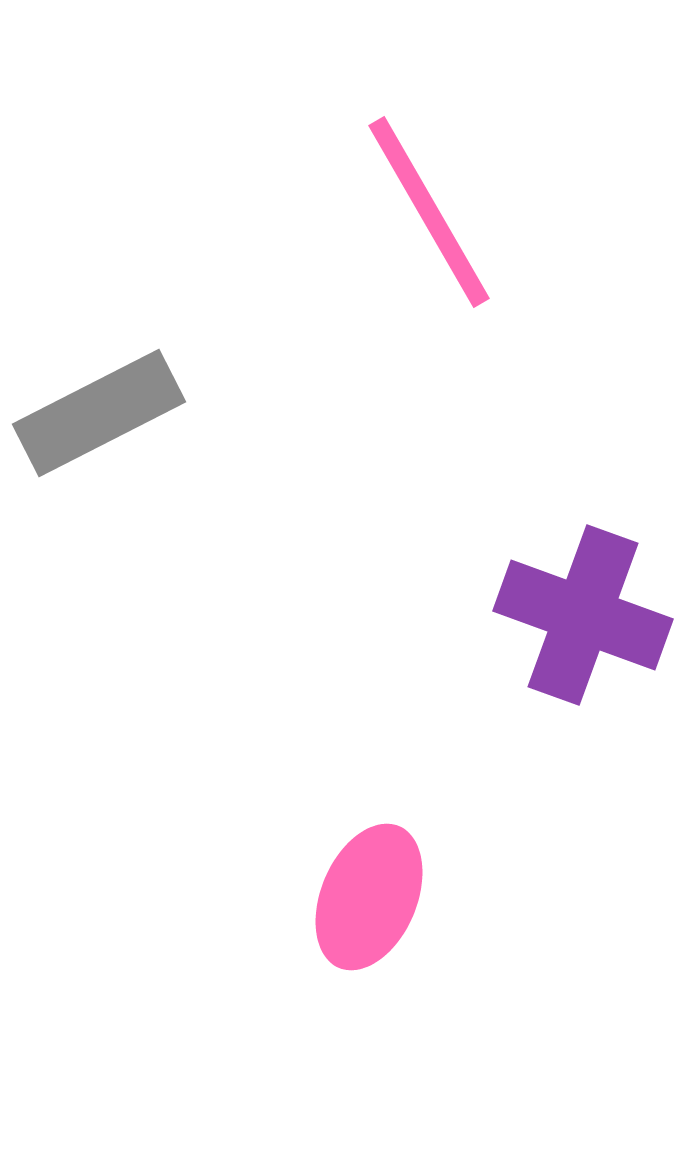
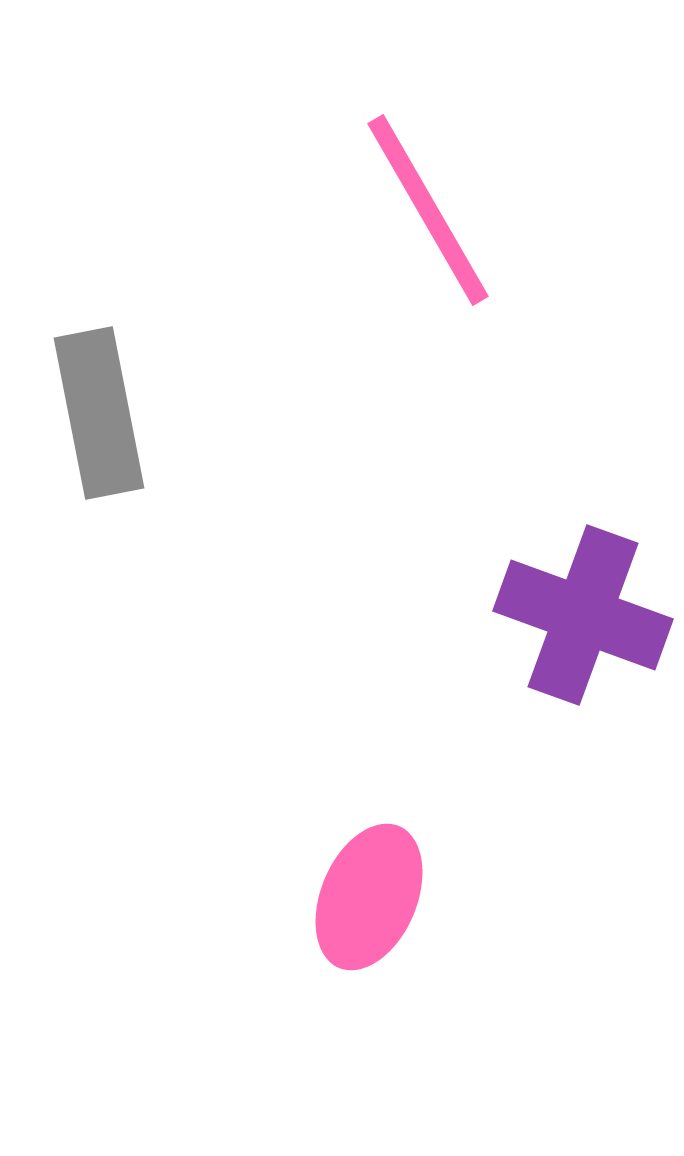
pink line: moved 1 px left, 2 px up
gray rectangle: rotated 74 degrees counterclockwise
